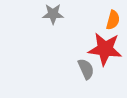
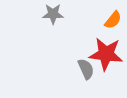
orange semicircle: rotated 24 degrees clockwise
red star: moved 1 px right, 5 px down
